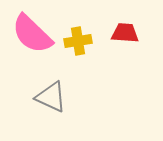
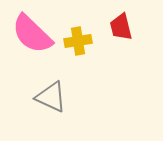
red trapezoid: moved 4 px left, 6 px up; rotated 108 degrees counterclockwise
